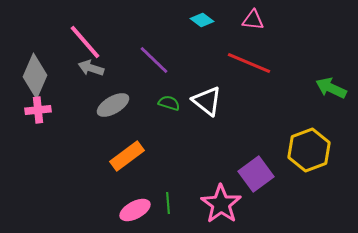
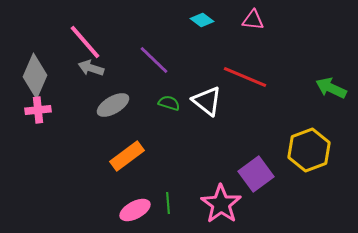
red line: moved 4 px left, 14 px down
